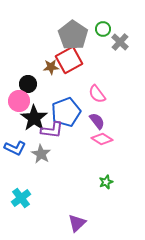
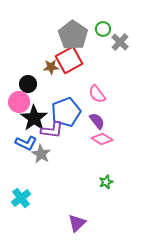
pink circle: moved 1 px down
blue L-shape: moved 11 px right, 5 px up
